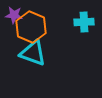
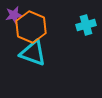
purple star: rotated 18 degrees counterclockwise
cyan cross: moved 2 px right, 3 px down; rotated 12 degrees counterclockwise
